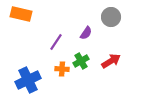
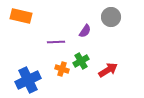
orange rectangle: moved 2 px down
purple semicircle: moved 1 px left, 2 px up
purple line: rotated 54 degrees clockwise
red arrow: moved 3 px left, 9 px down
orange cross: rotated 16 degrees clockwise
